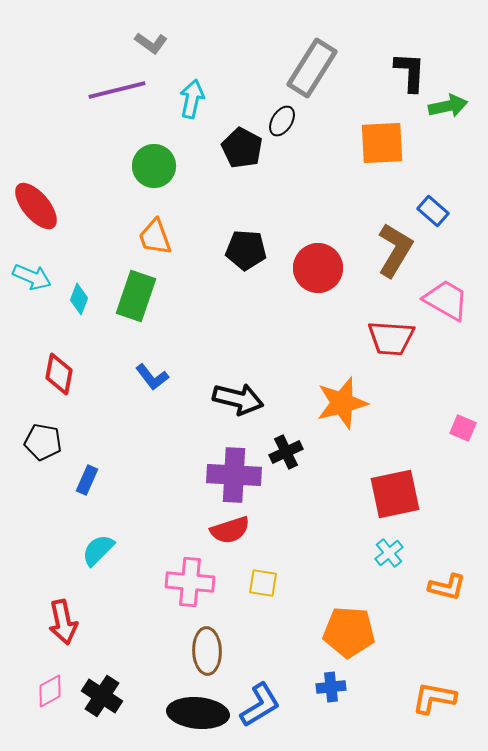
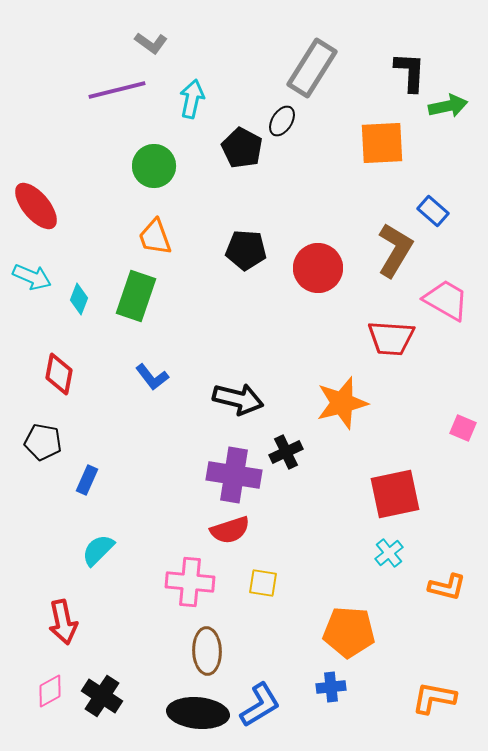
purple cross at (234, 475): rotated 6 degrees clockwise
